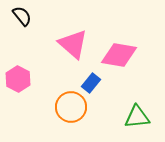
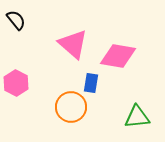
black semicircle: moved 6 px left, 4 px down
pink diamond: moved 1 px left, 1 px down
pink hexagon: moved 2 px left, 4 px down
blue rectangle: rotated 30 degrees counterclockwise
